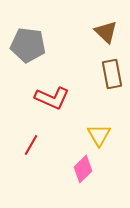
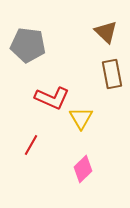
yellow triangle: moved 18 px left, 17 px up
